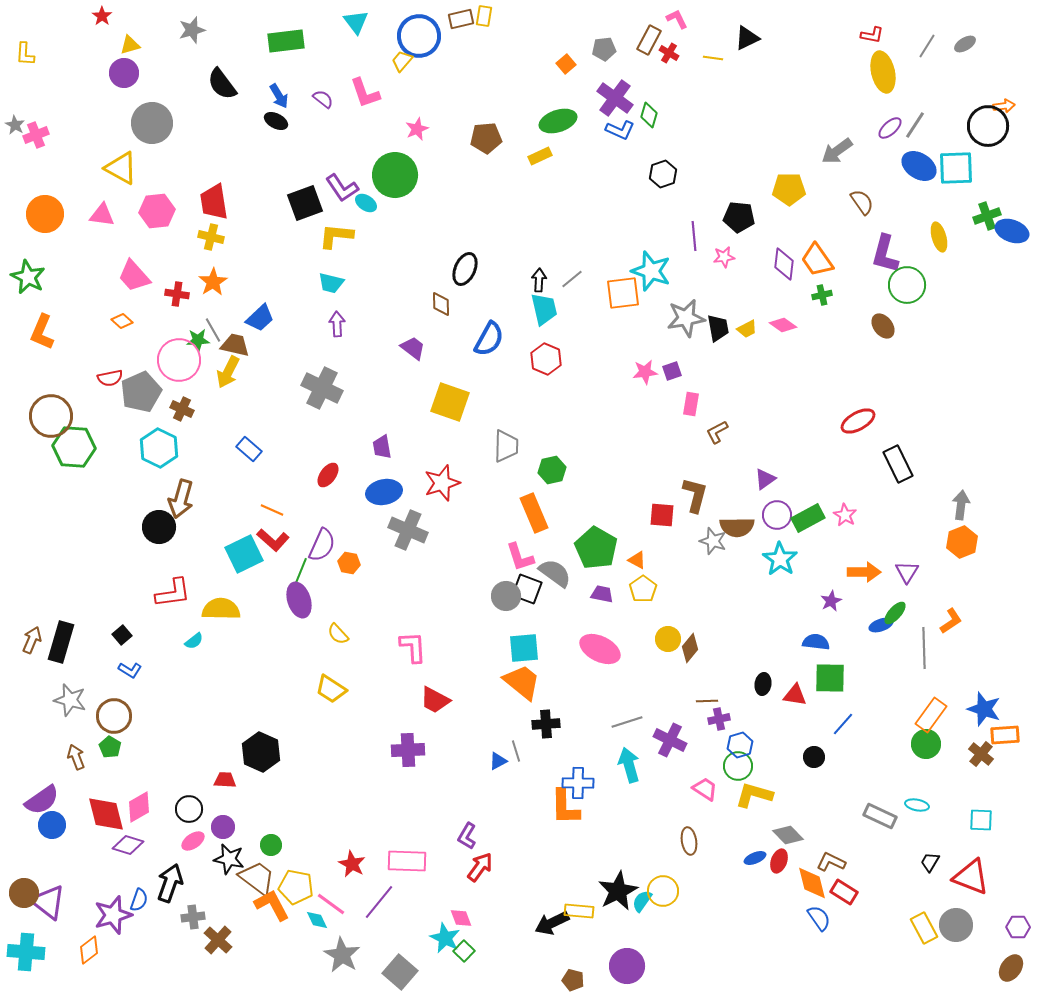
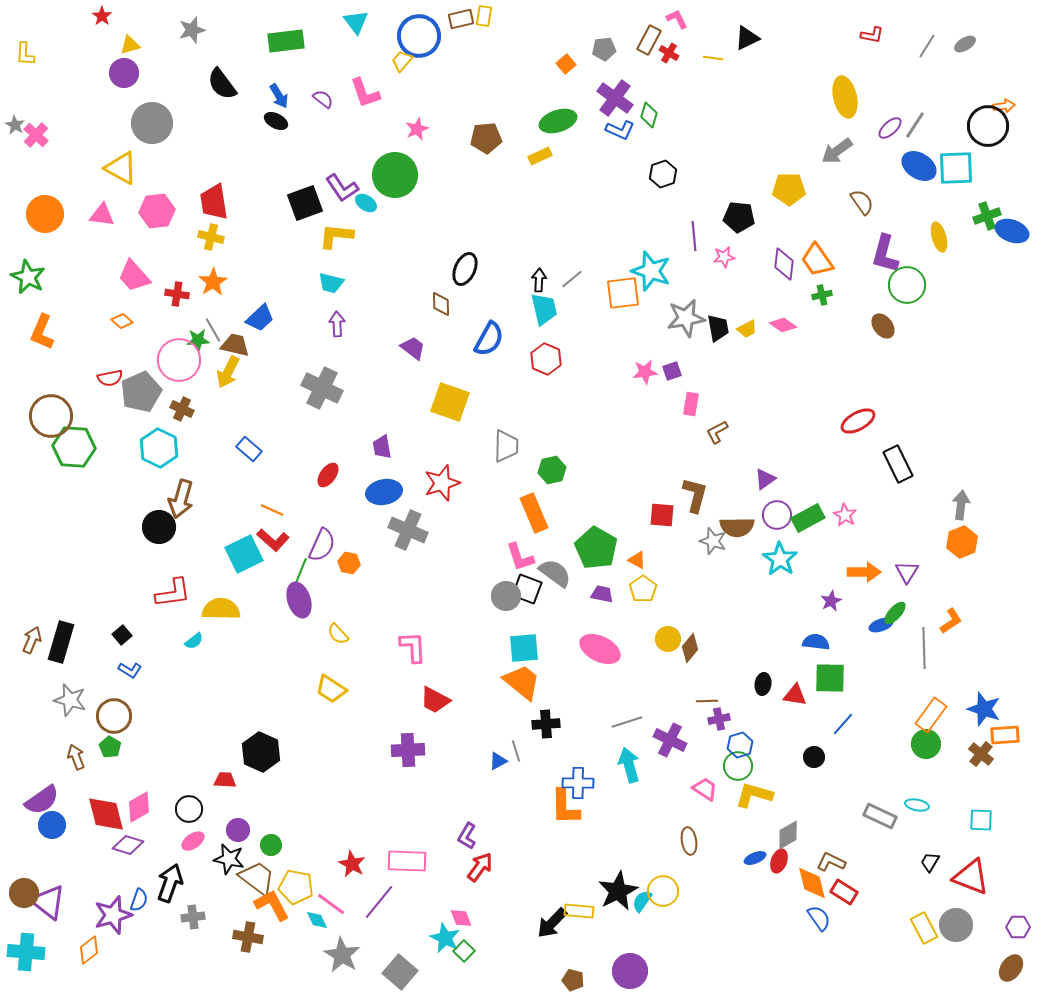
yellow ellipse at (883, 72): moved 38 px left, 25 px down
pink cross at (36, 135): rotated 25 degrees counterclockwise
purple circle at (223, 827): moved 15 px right, 3 px down
gray diamond at (788, 835): rotated 76 degrees counterclockwise
black arrow at (552, 923): rotated 20 degrees counterclockwise
brown cross at (218, 940): moved 30 px right, 3 px up; rotated 32 degrees counterclockwise
purple circle at (627, 966): moved 3 px right, 5 px down
